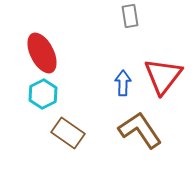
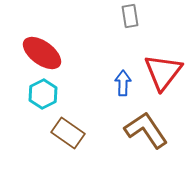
red ellipse: rotated 27 degrees counterclockwise
red triangle: moved 4 px up
brown L-shape: moved 6 px right
